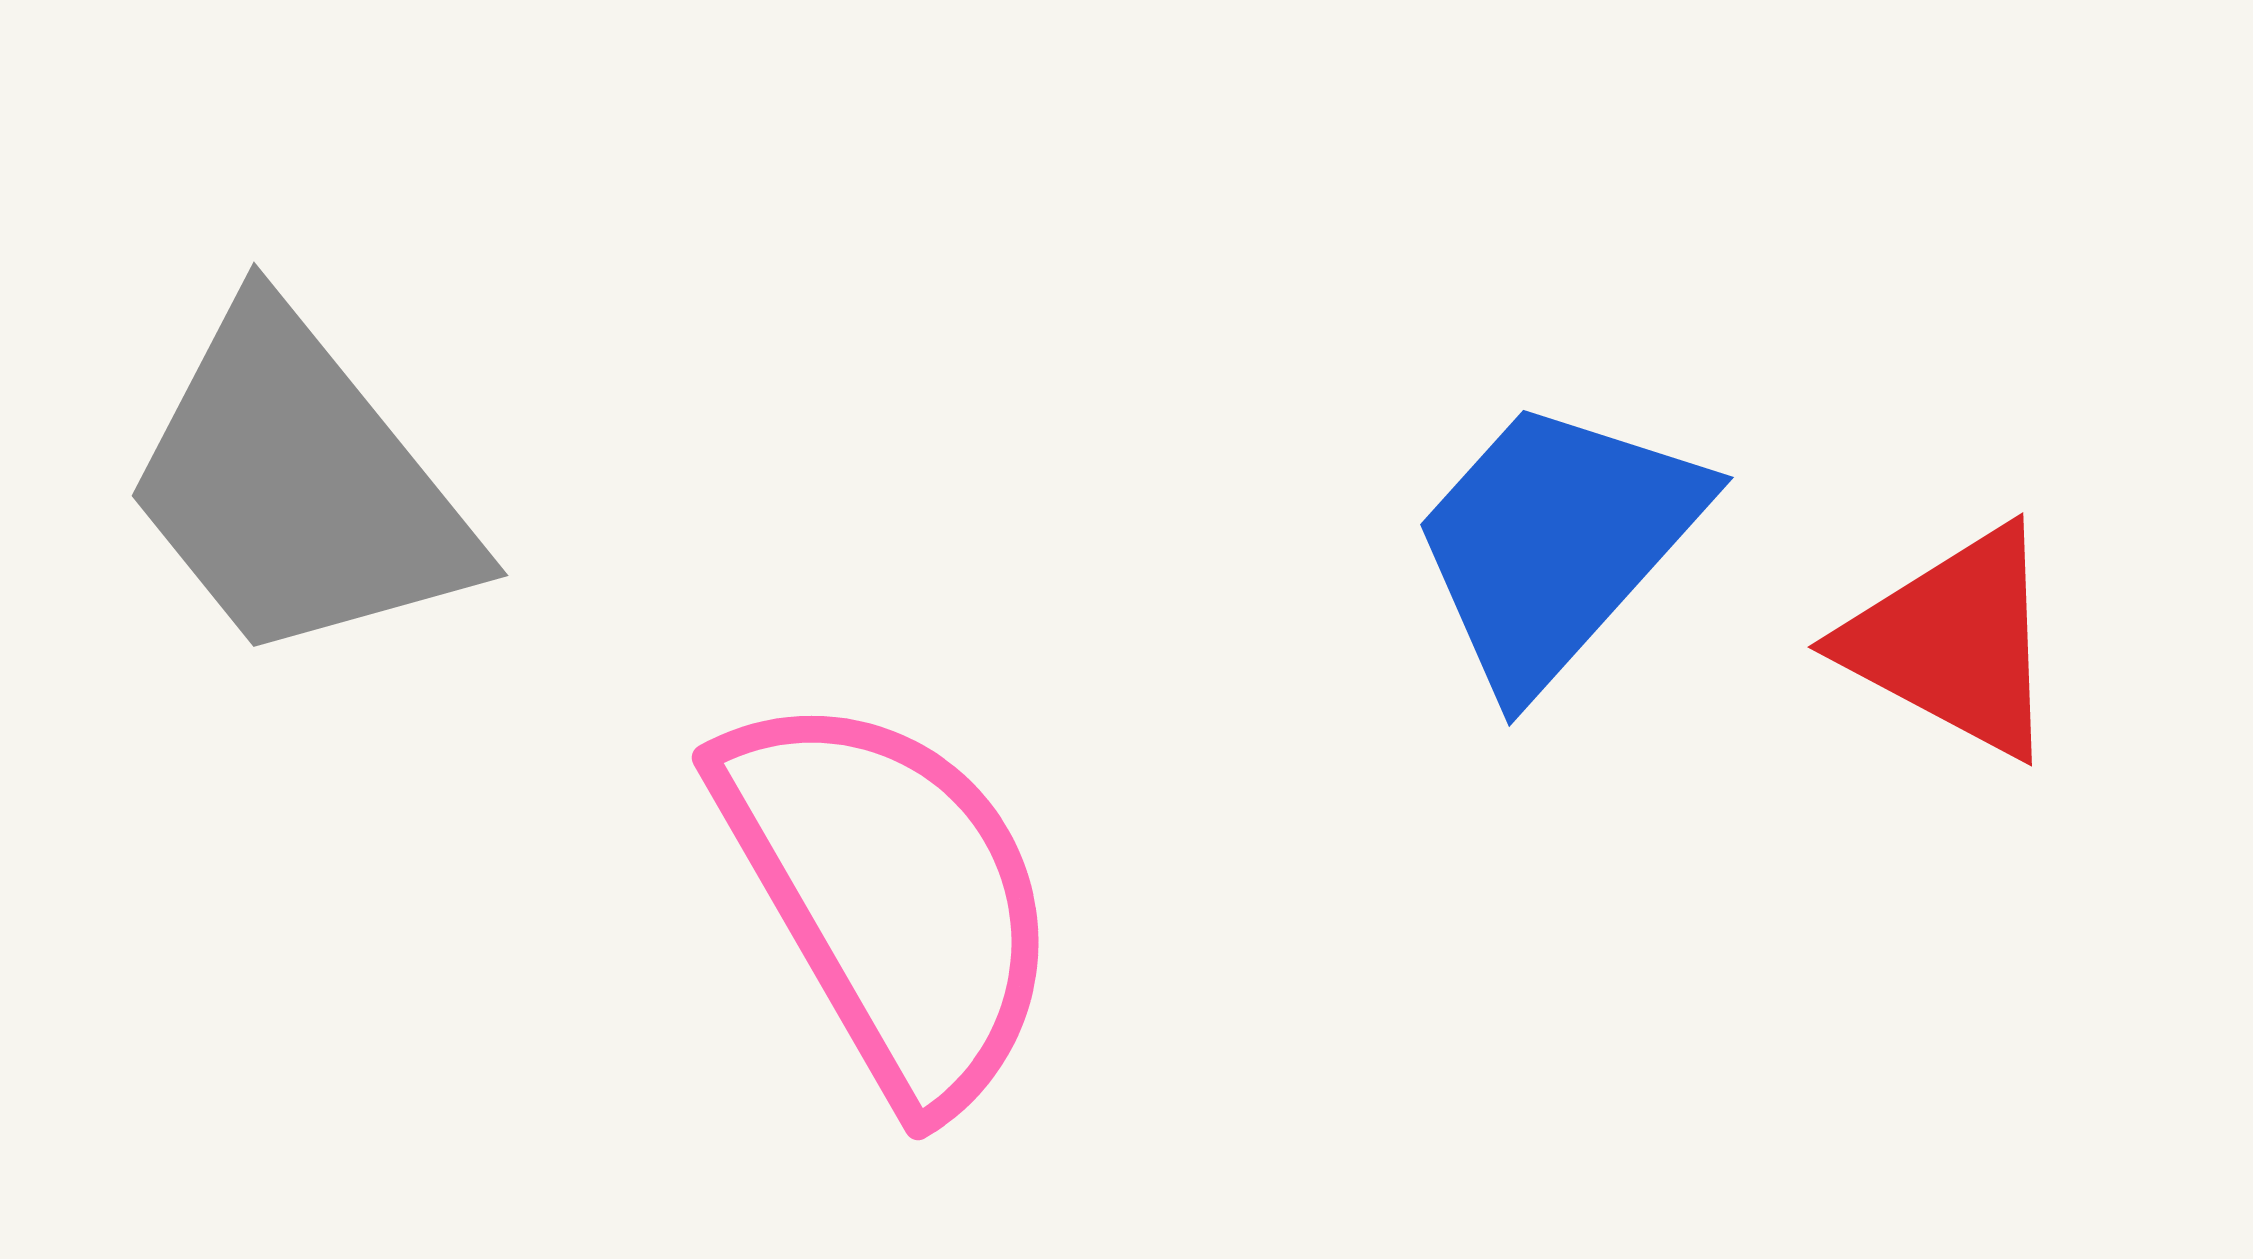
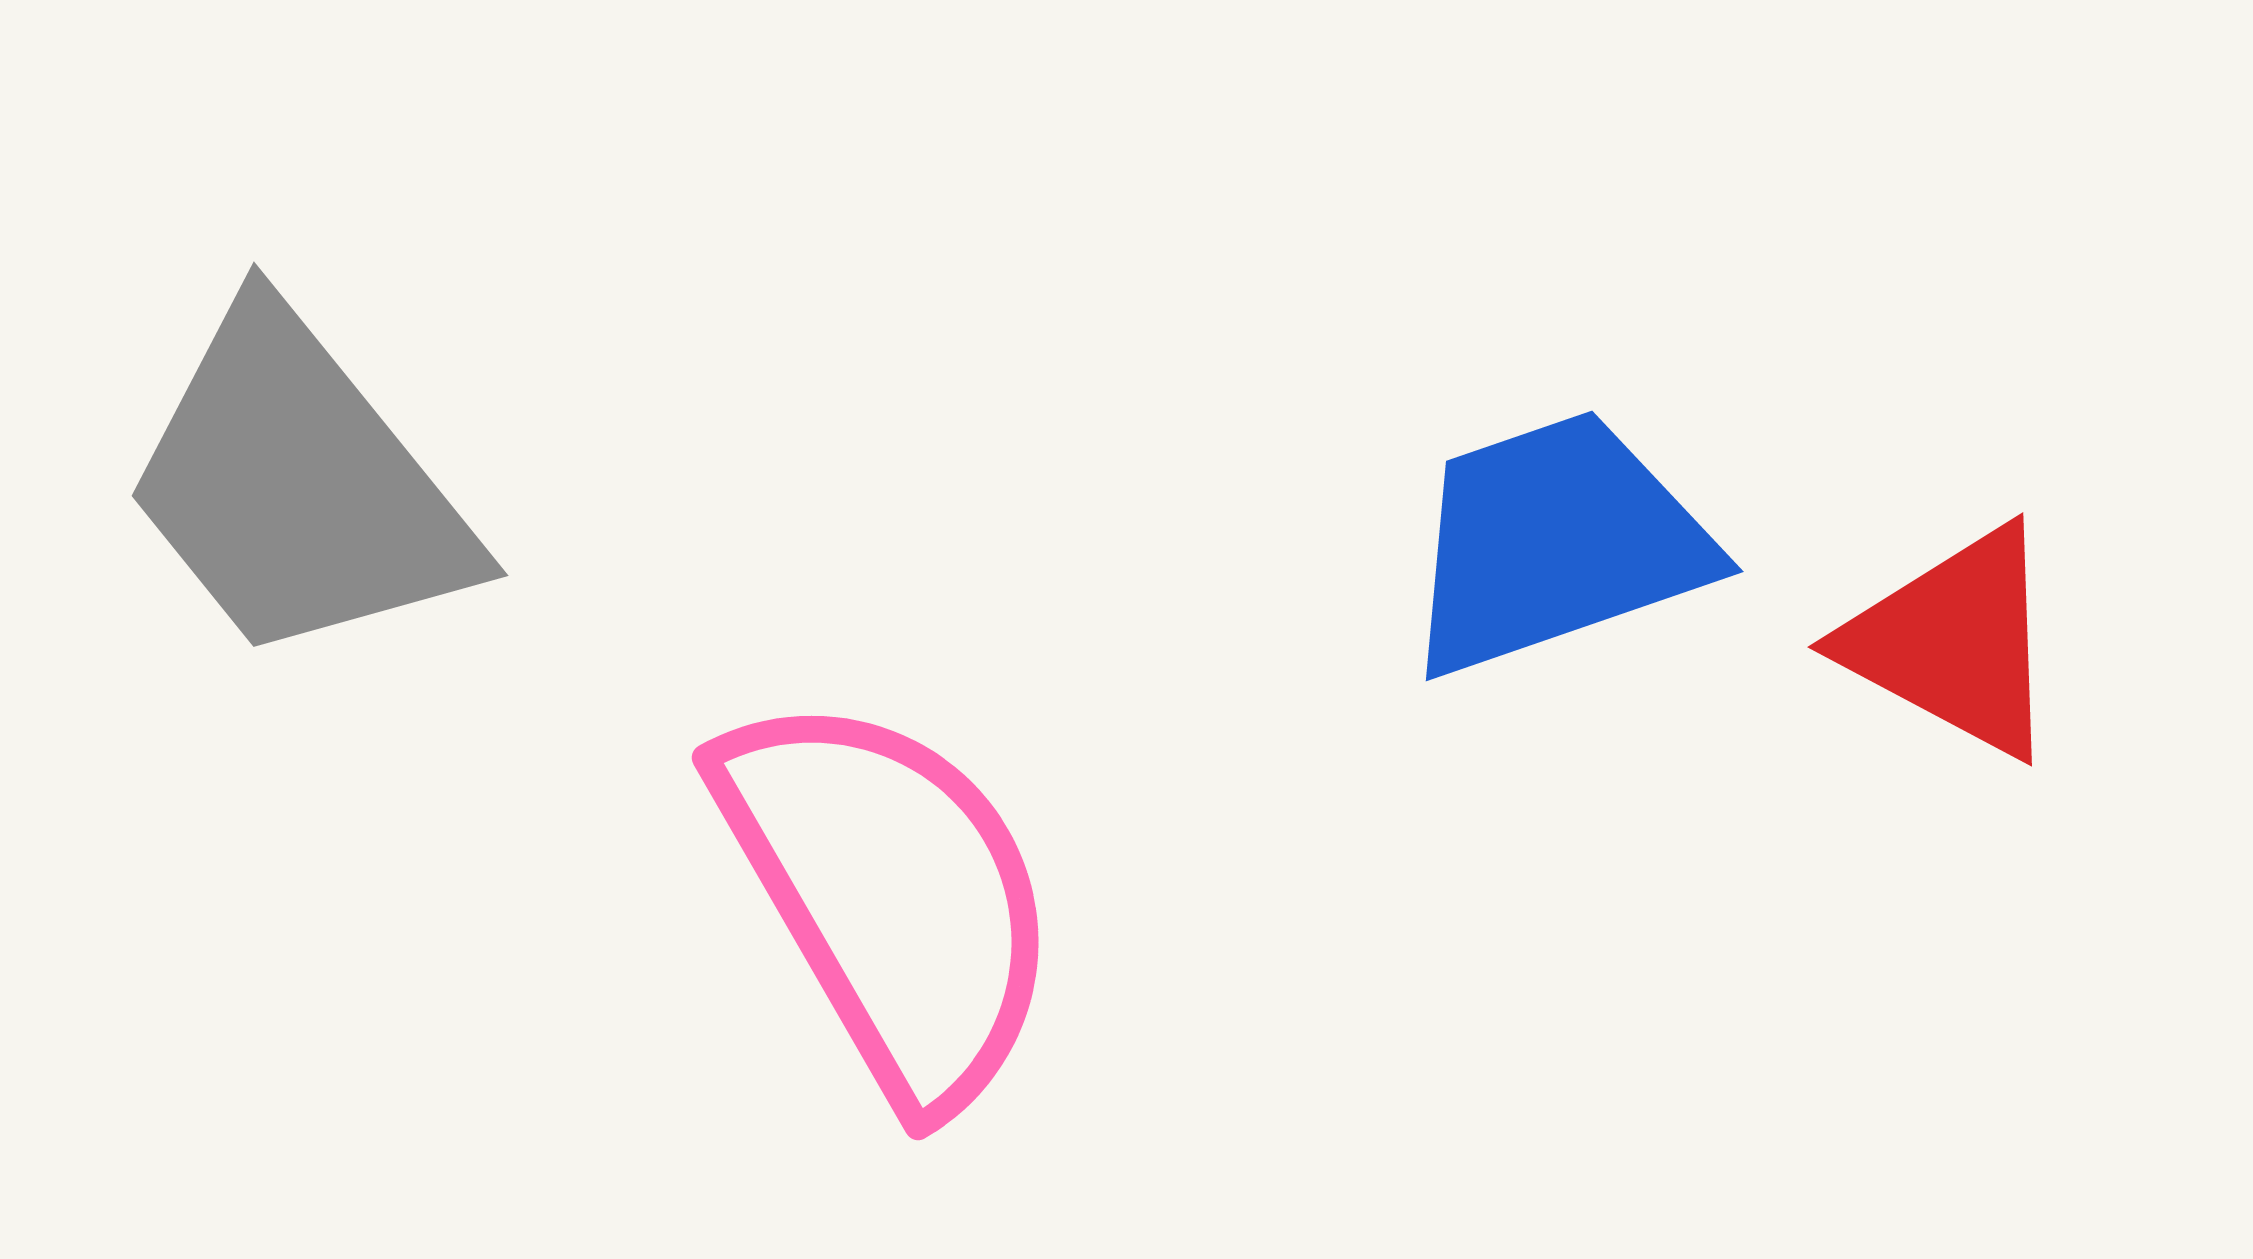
blue trapezoid: rotated 29 degrees clockwise
